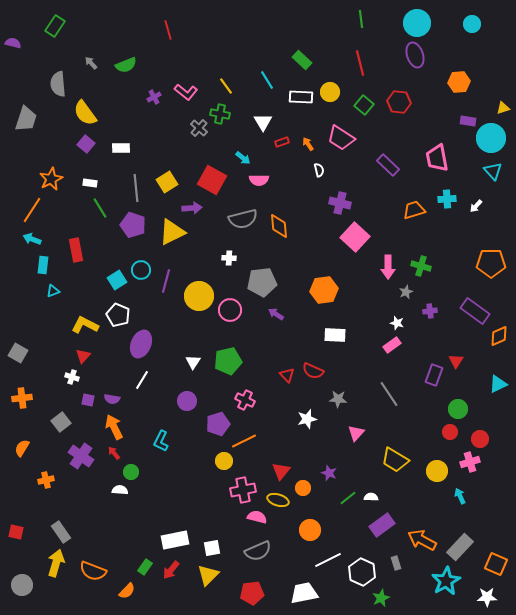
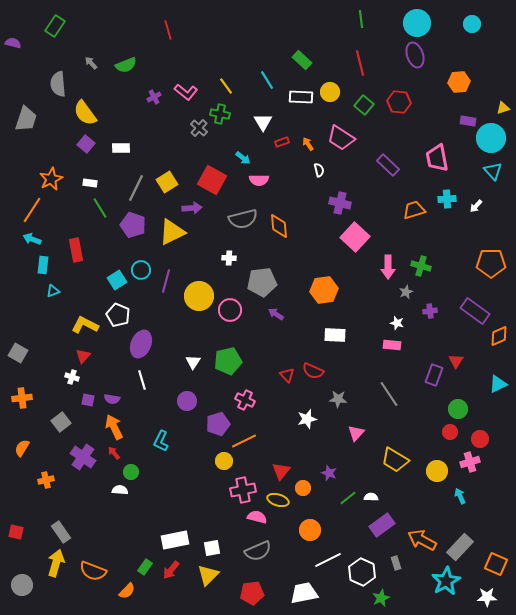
gray line at (136, 188): rotated 32 degrees clockwise
pink rectangle at (392, 345): rotated 42 degrees clockwise
white line at (142, 380): rotated 48 degrees counterclockwise
purple cross at (81, 456): moved 2 px right, 1 px down
